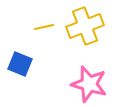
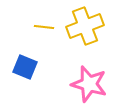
yellow line: rotated 18 degrees clockwise
blue square: moved 5 px right, 3 px down
